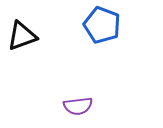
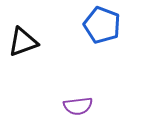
black triangle: moved 1 px right, 6 px down
